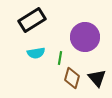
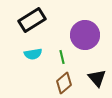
purple circle: moved 2 px up
cyan semicircle: moved 3 px left, 1 px down
green line: moved 2 px right, 1 px up; rotated 24 degrees counterclockwise
brown diamond: moved 8 px left, 5 px down; rotated 35 degrees clockwise
